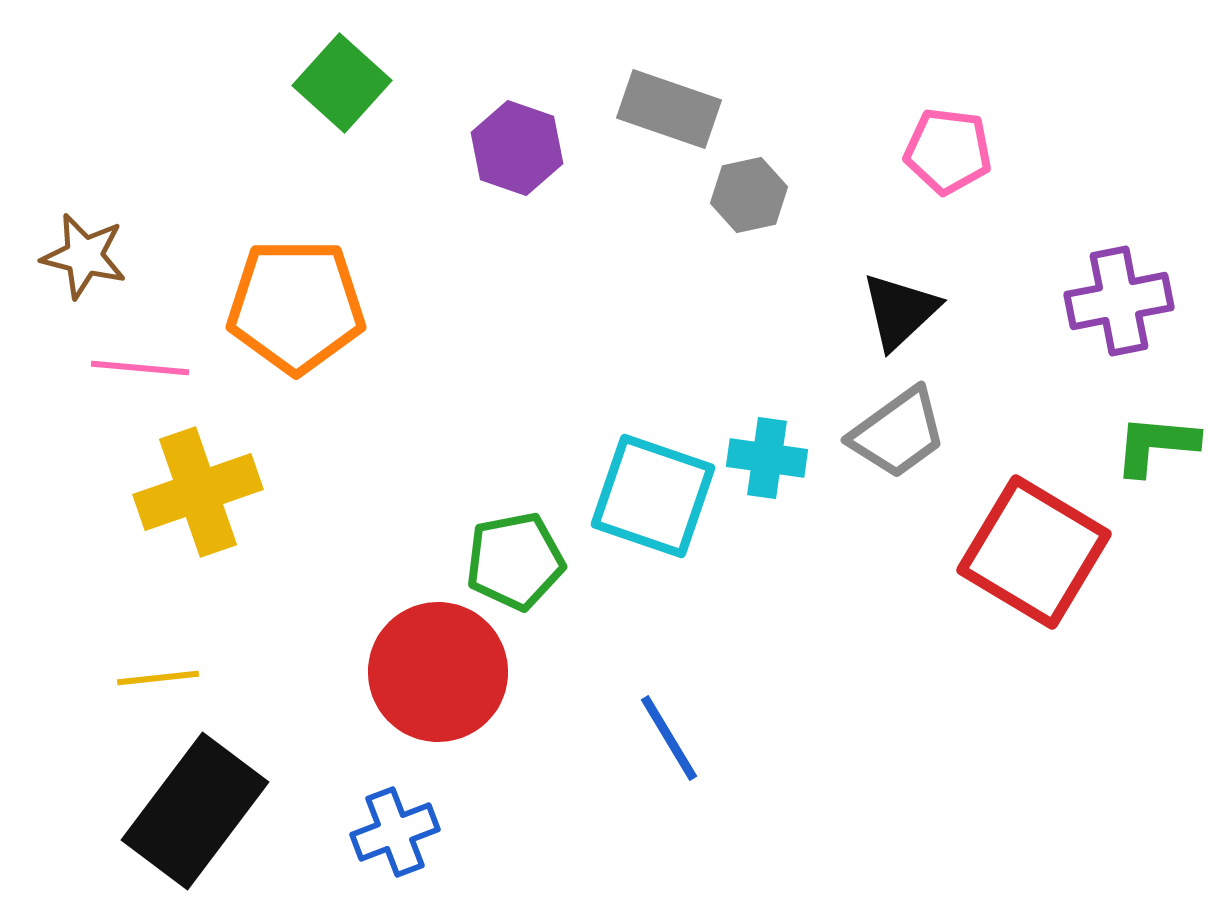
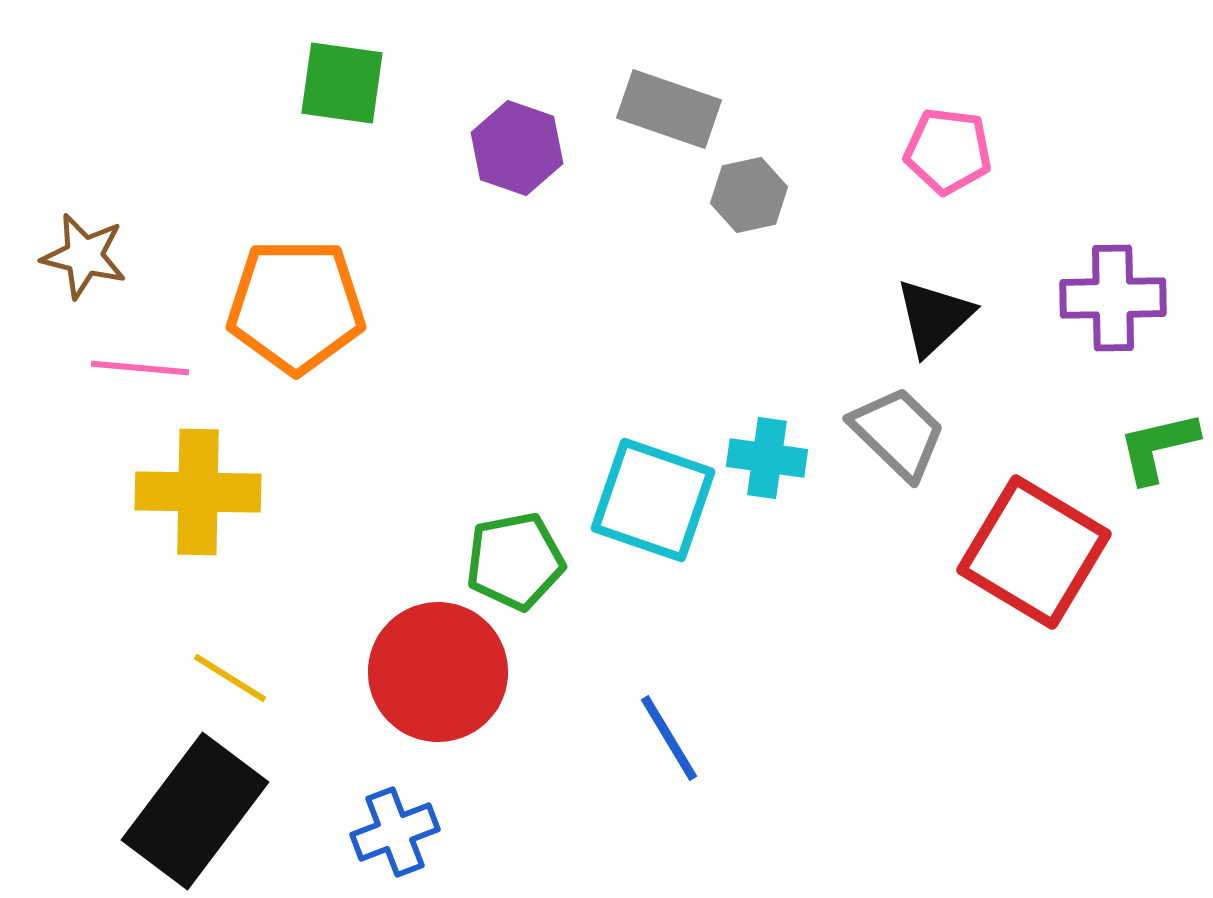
green square: rotated 34 degrees counterclockwise
purple cross: moved 6 px left, 3 px up; rotated 10 degrees clockwise
black triangle: moved 34 px right, 6 px down
gray trapezoid: rotated 100 degrees counterclockwise
green L-shape: moved 2 px right, 2 px down; rotated 18 degrees counterclockwise
yellow cross: rotated 20 degrees clockwise
cyan square: moved 4 px down
yellow line: moved 72 px right; rotated 38 degrees clockwise
